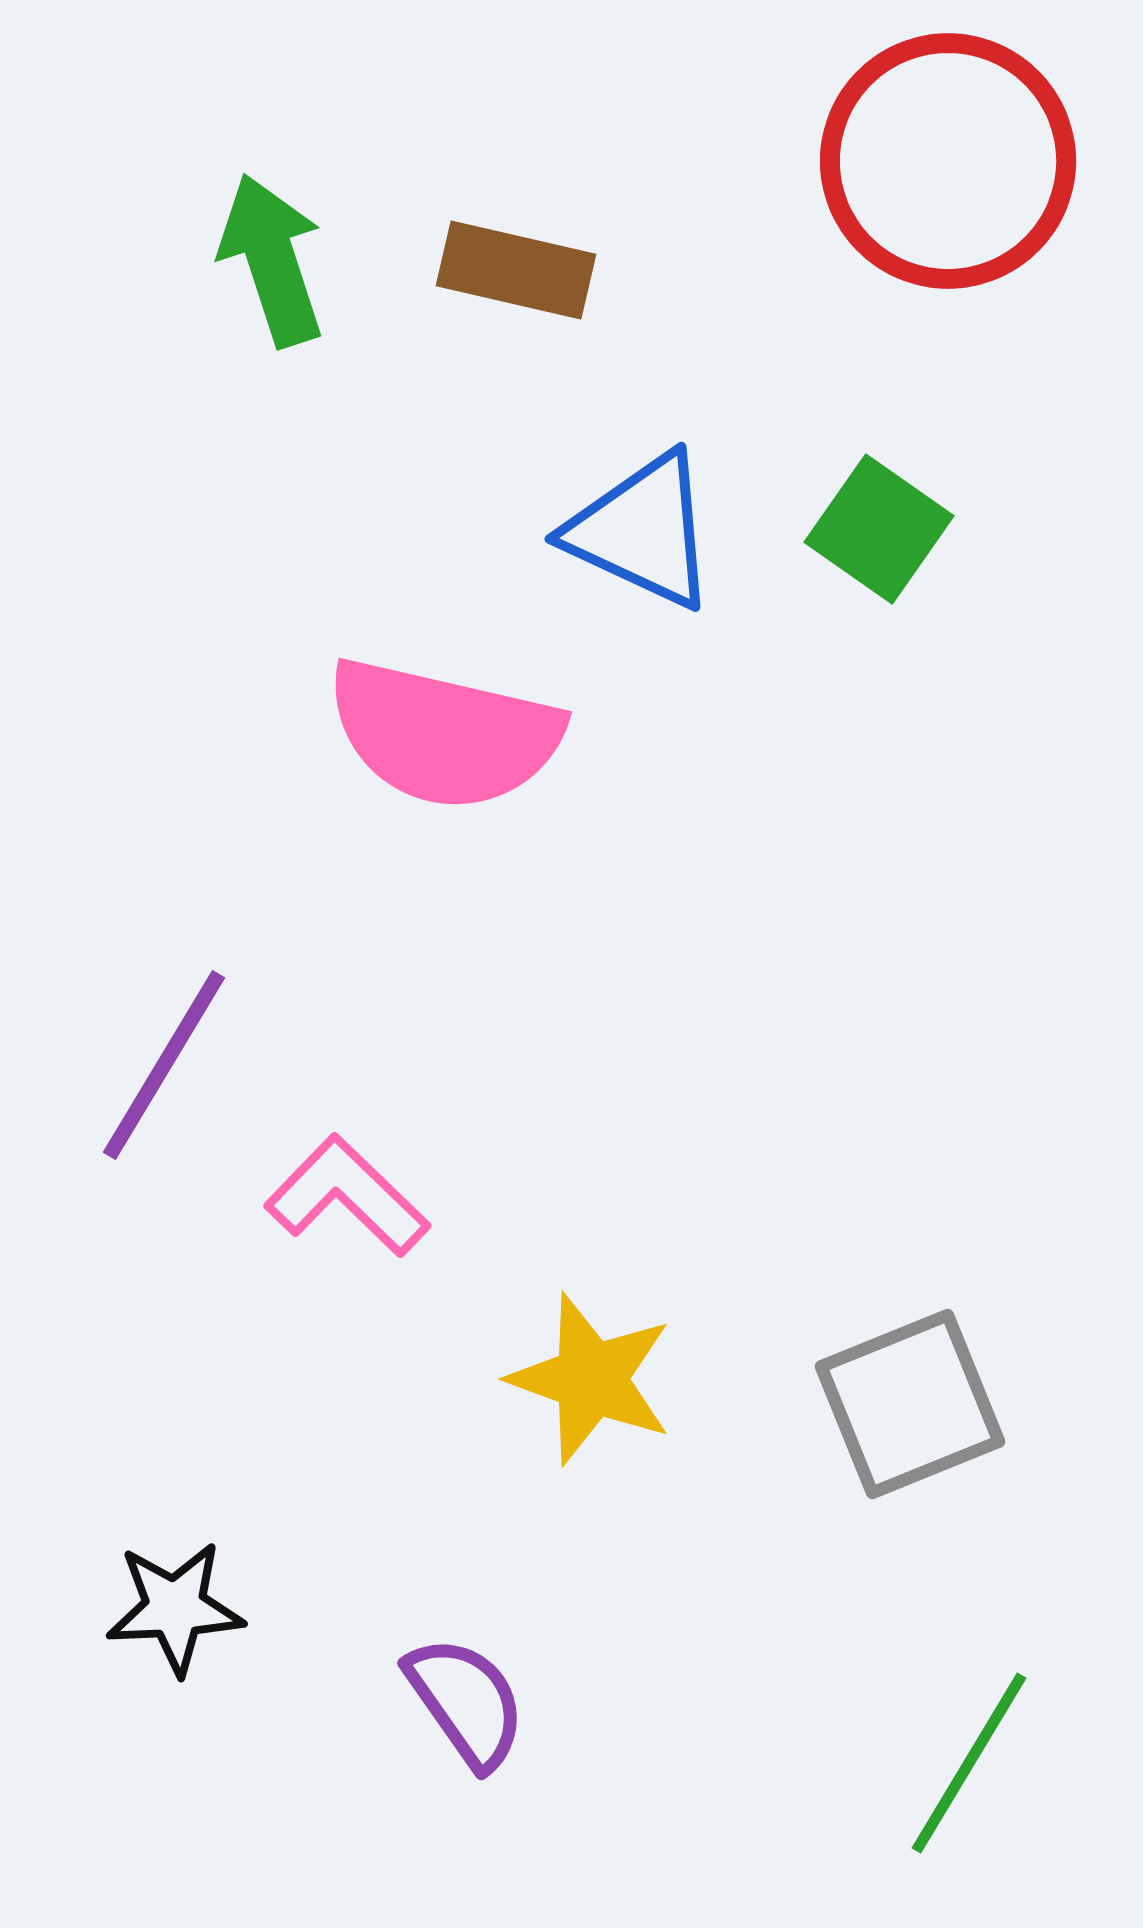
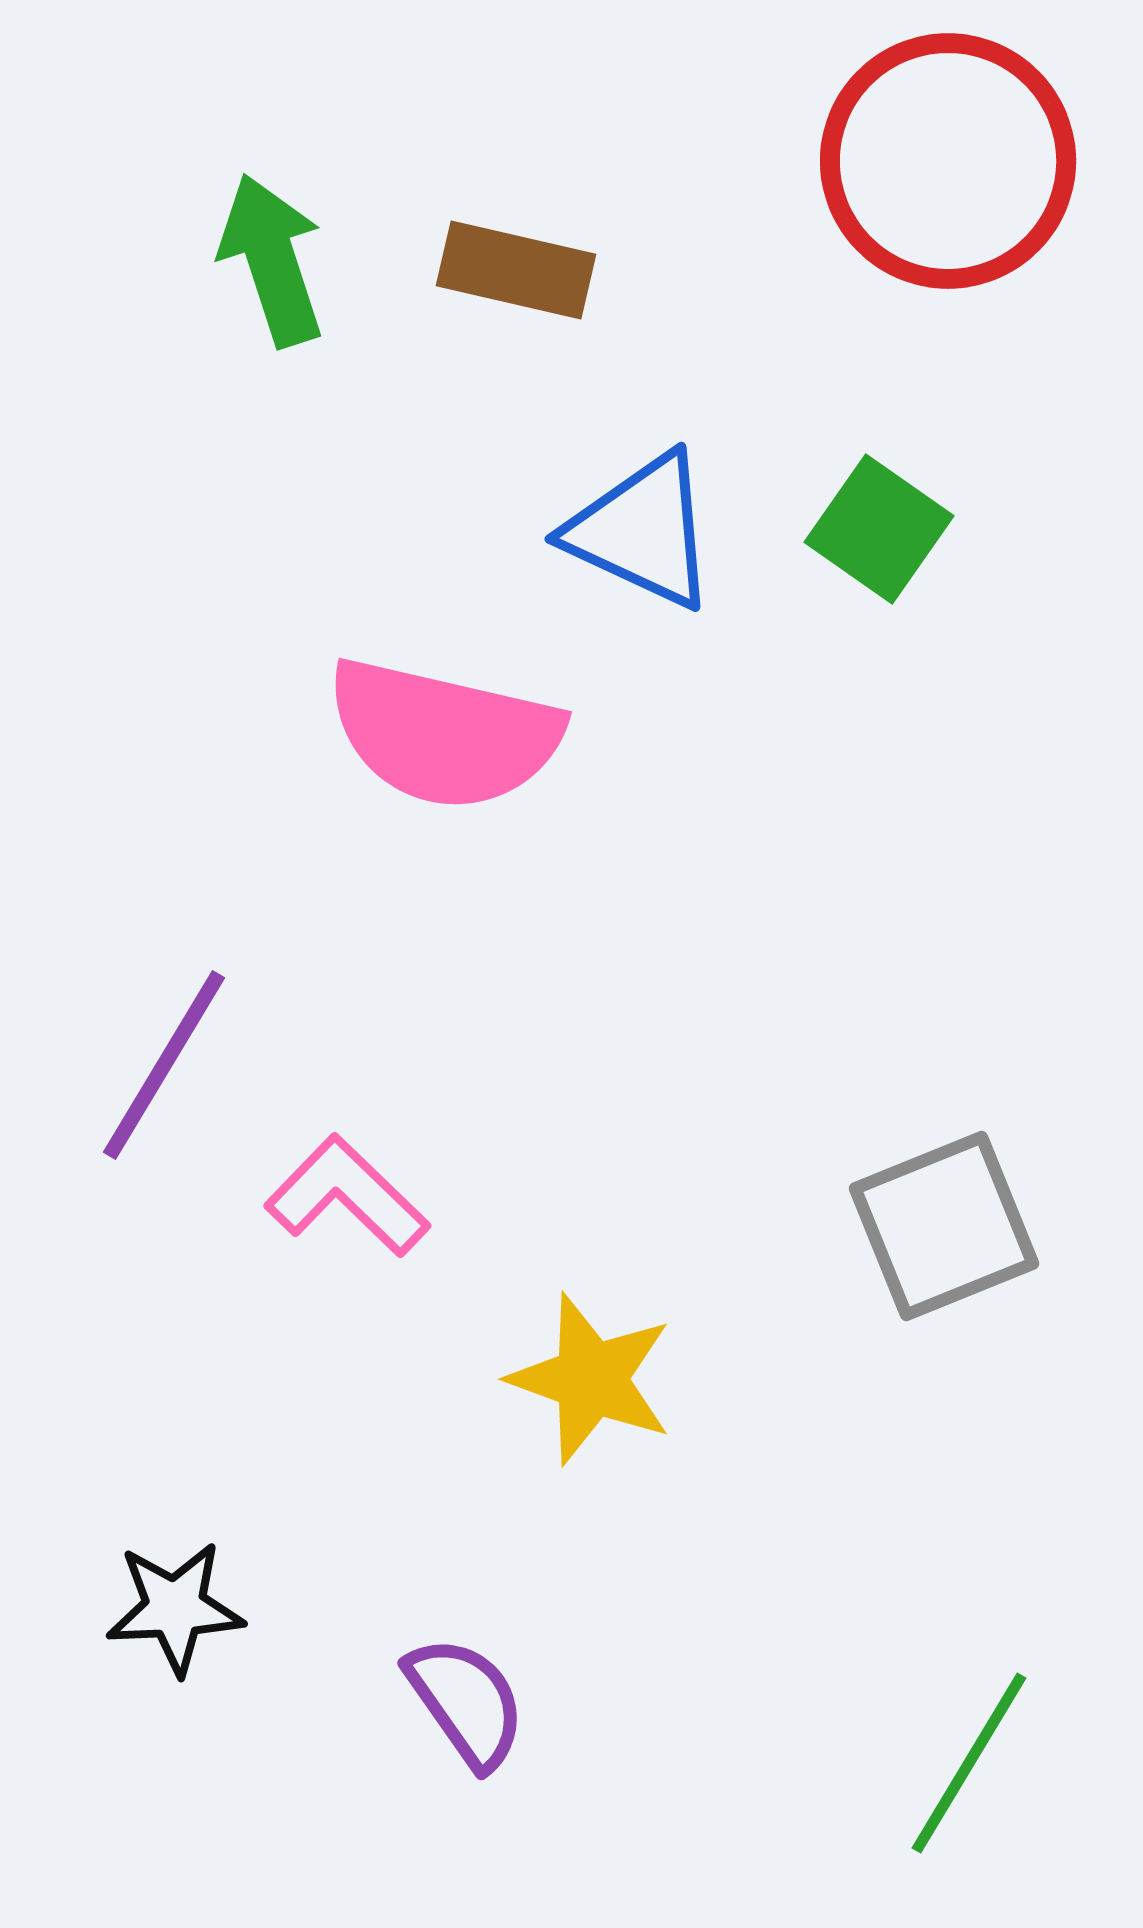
gray square: moved 34 px right, 178 px up
